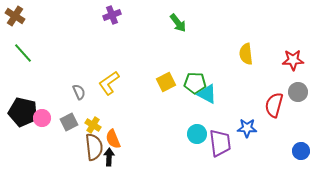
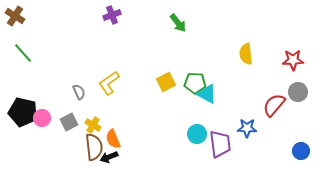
red semicircle: rotated 25 degrees clockwise
purple trapezoid: moved 1 px down
black arrow: rotated 114 degrees counterclockwise
